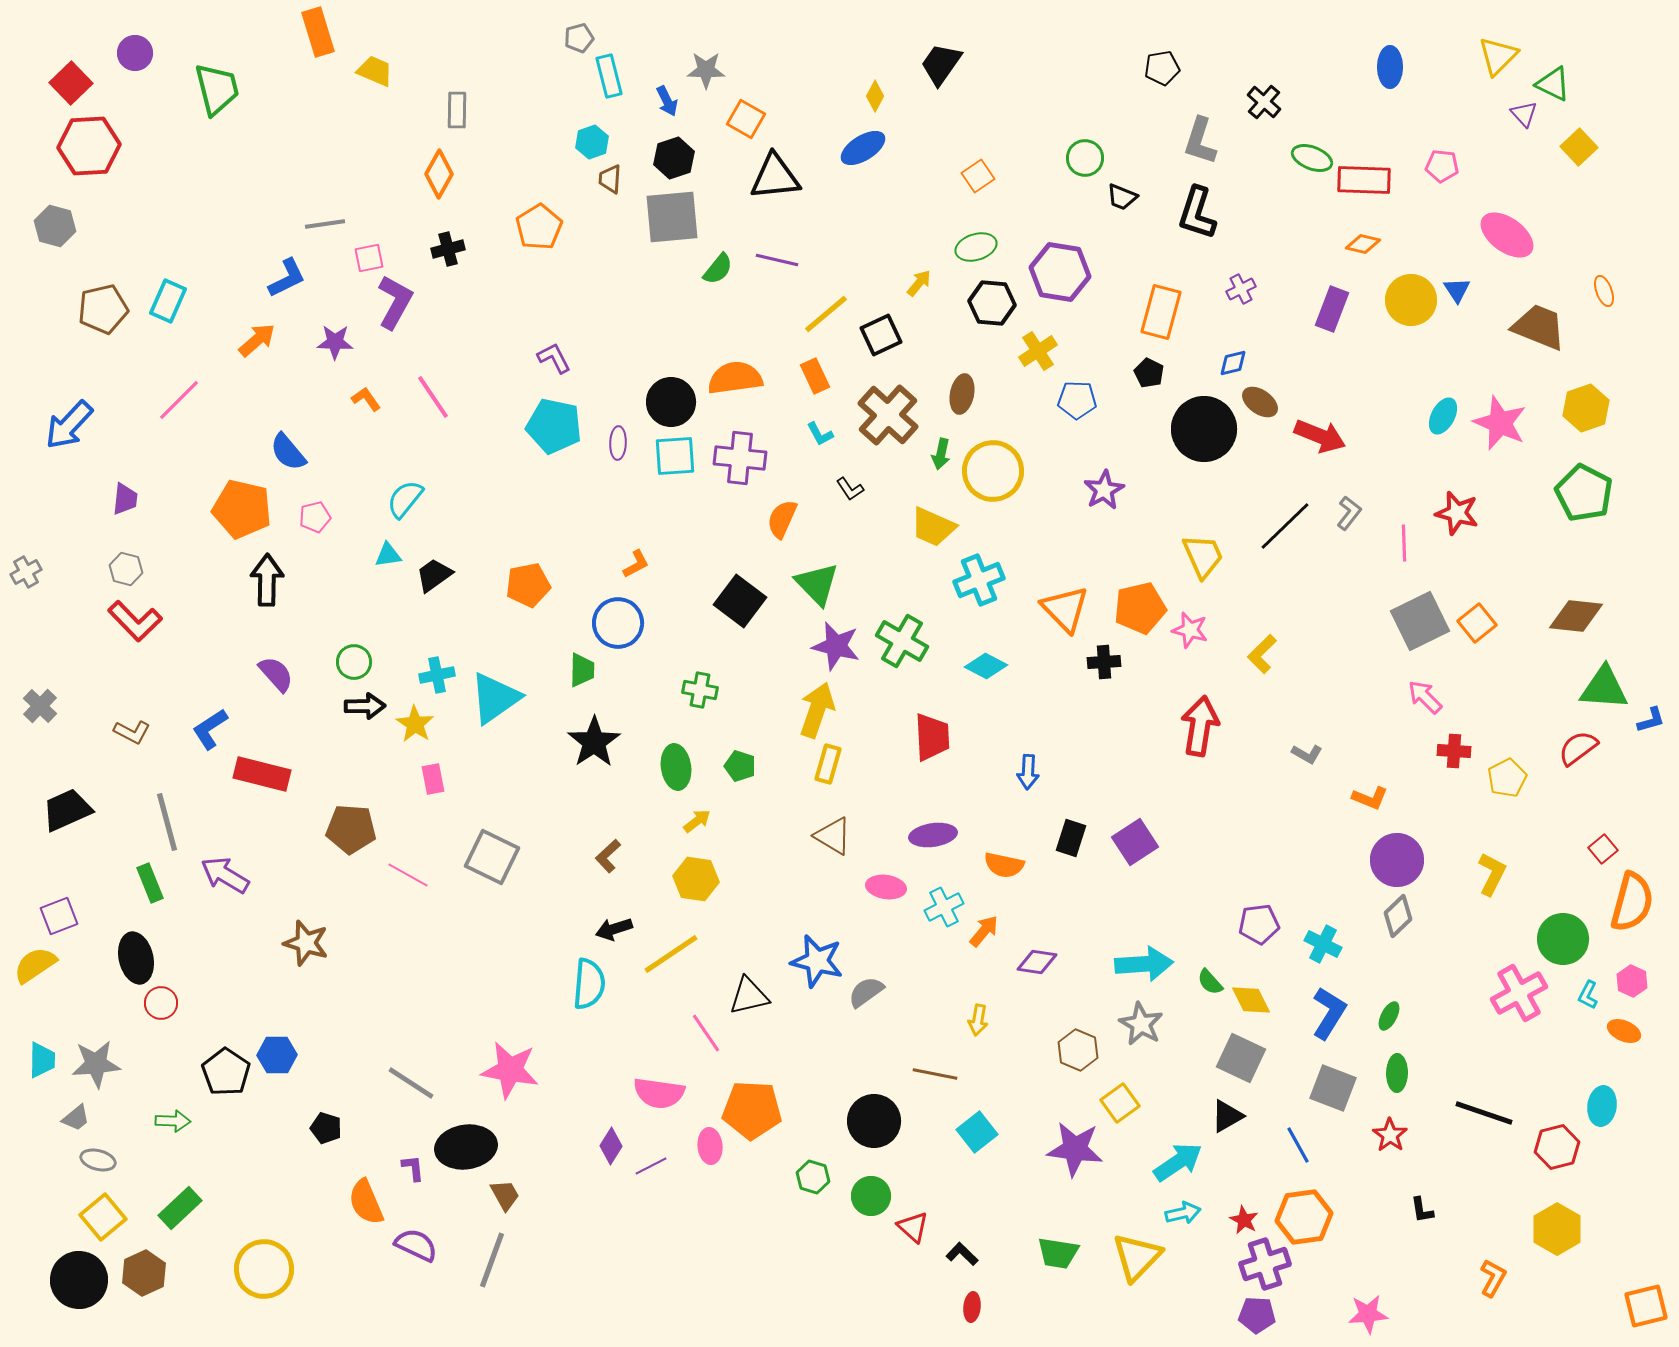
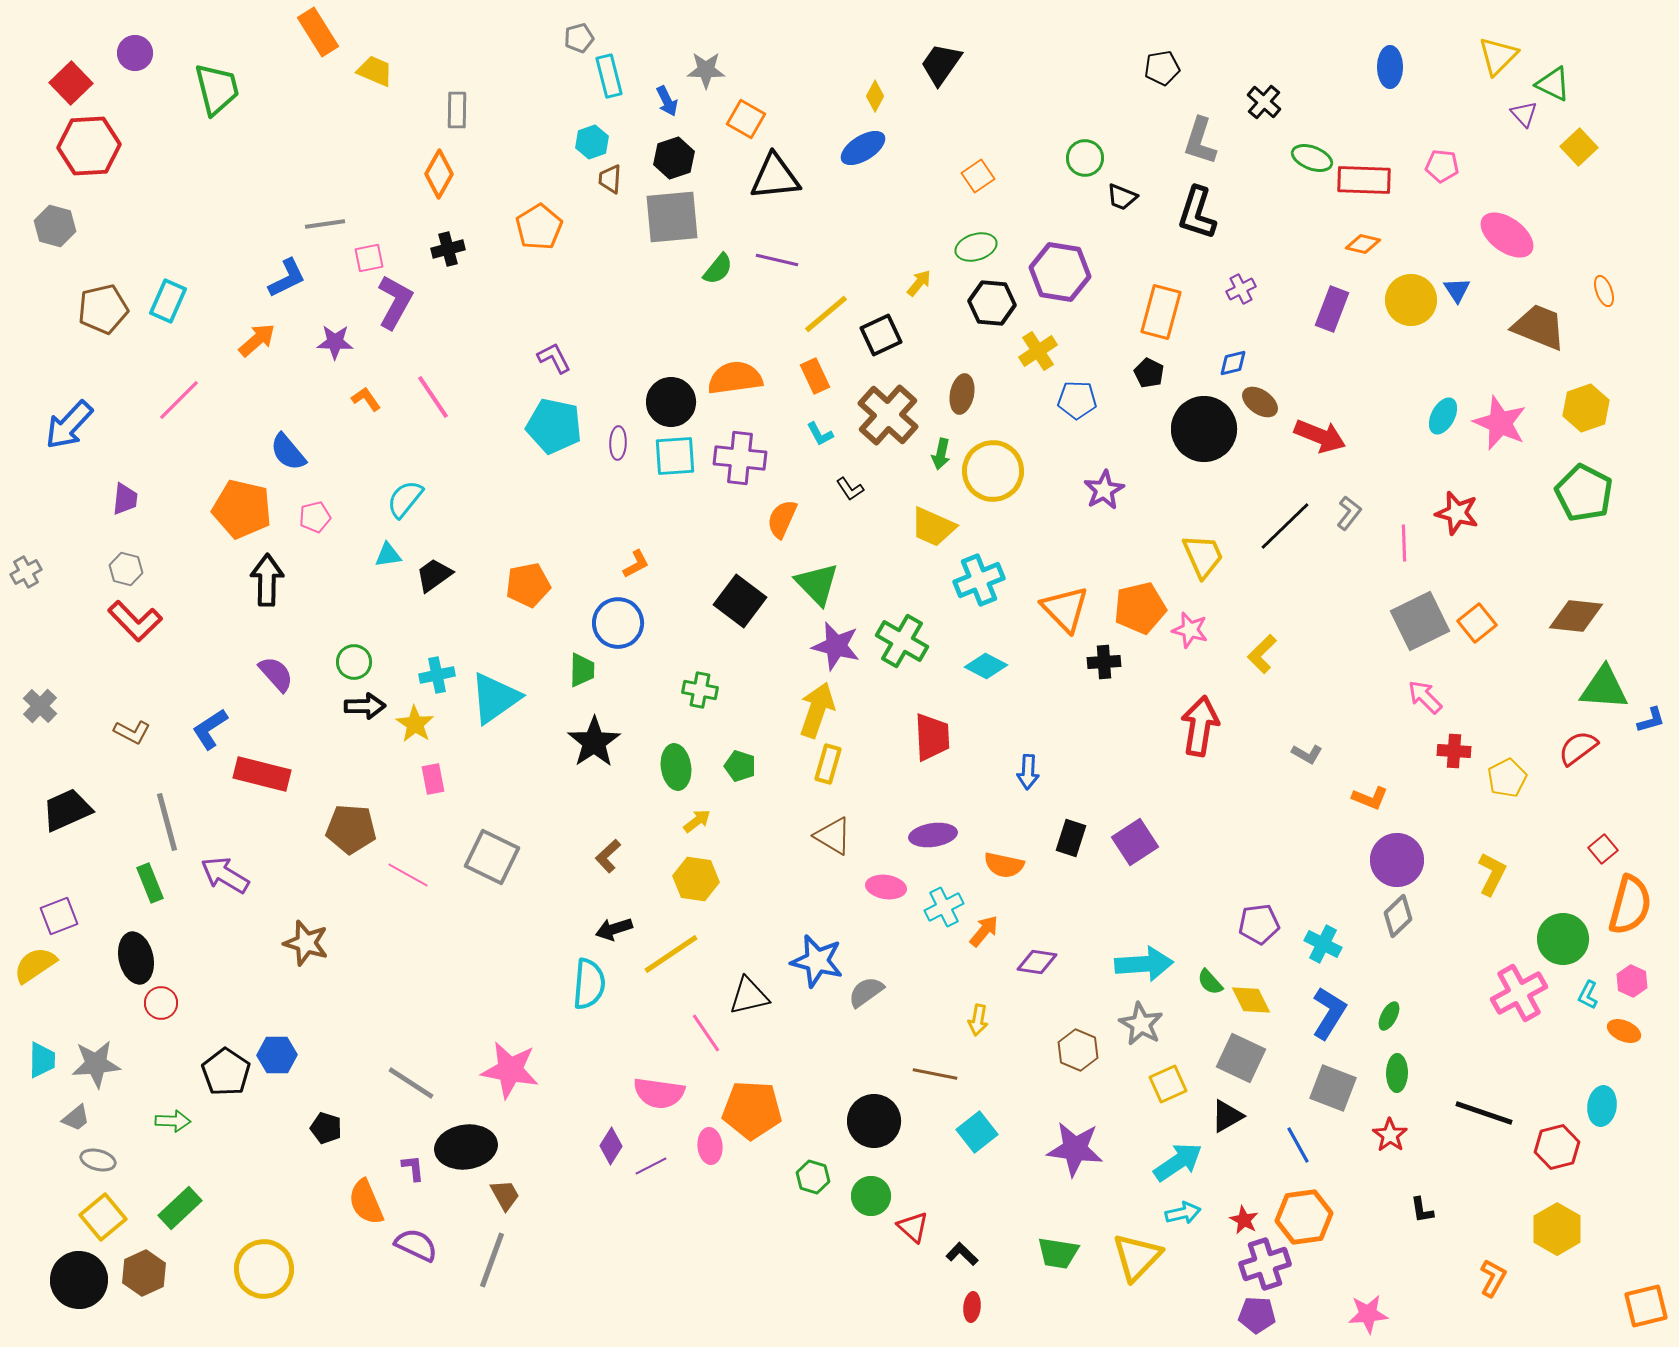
orange rectangle at (318, 32): rotated 15 degrees counterclockwise
orange semicircle at (1632, 902): moved 2 px left, 3 px down
yellow square at (1120, 1103): moved 48 px right, 19 px up; rotated 12 degrees clockwise
